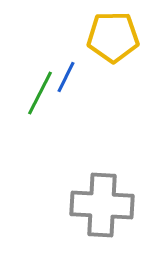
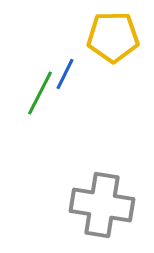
blue line: moved 1 px left, 3 px up
gray cross: rotated 6 degrees clockwise
